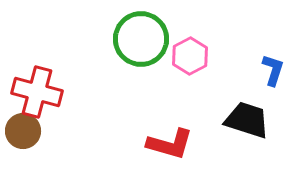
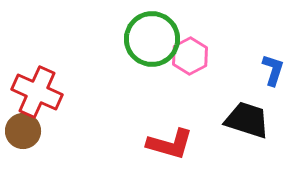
green circle: moved 11 px right
red cross: rotated 9 degrees clockwise
